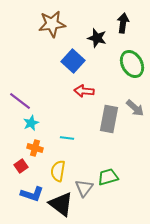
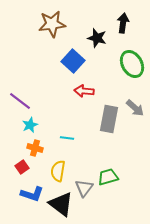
cyan star: moved 1 px left, 2 px down
red square: moved 1 px right, 1 px down
